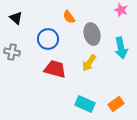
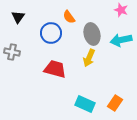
black triangle: moved 2 px right, 1 px up; rotated 24 degrees clockwise
blue circle: moved 3 px right, 6 px up
cyan arrow: moved 8 px up; rotated 90 degrees clockwise
yellow arrow: moved 5 px up; rotated 12 degrees counterclockwise
orange rectangle: moved 1 px left, 1 px up; rotated 21 degrees counterclockwise
